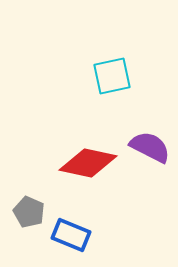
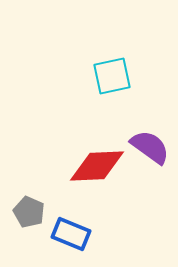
purple semicircle: rotated 9 degrees clockwise
red diamond: moved 9 px right, 3 px down; rotated 14 degrees counterclockwise
blue rectangle: moved 1 px up
